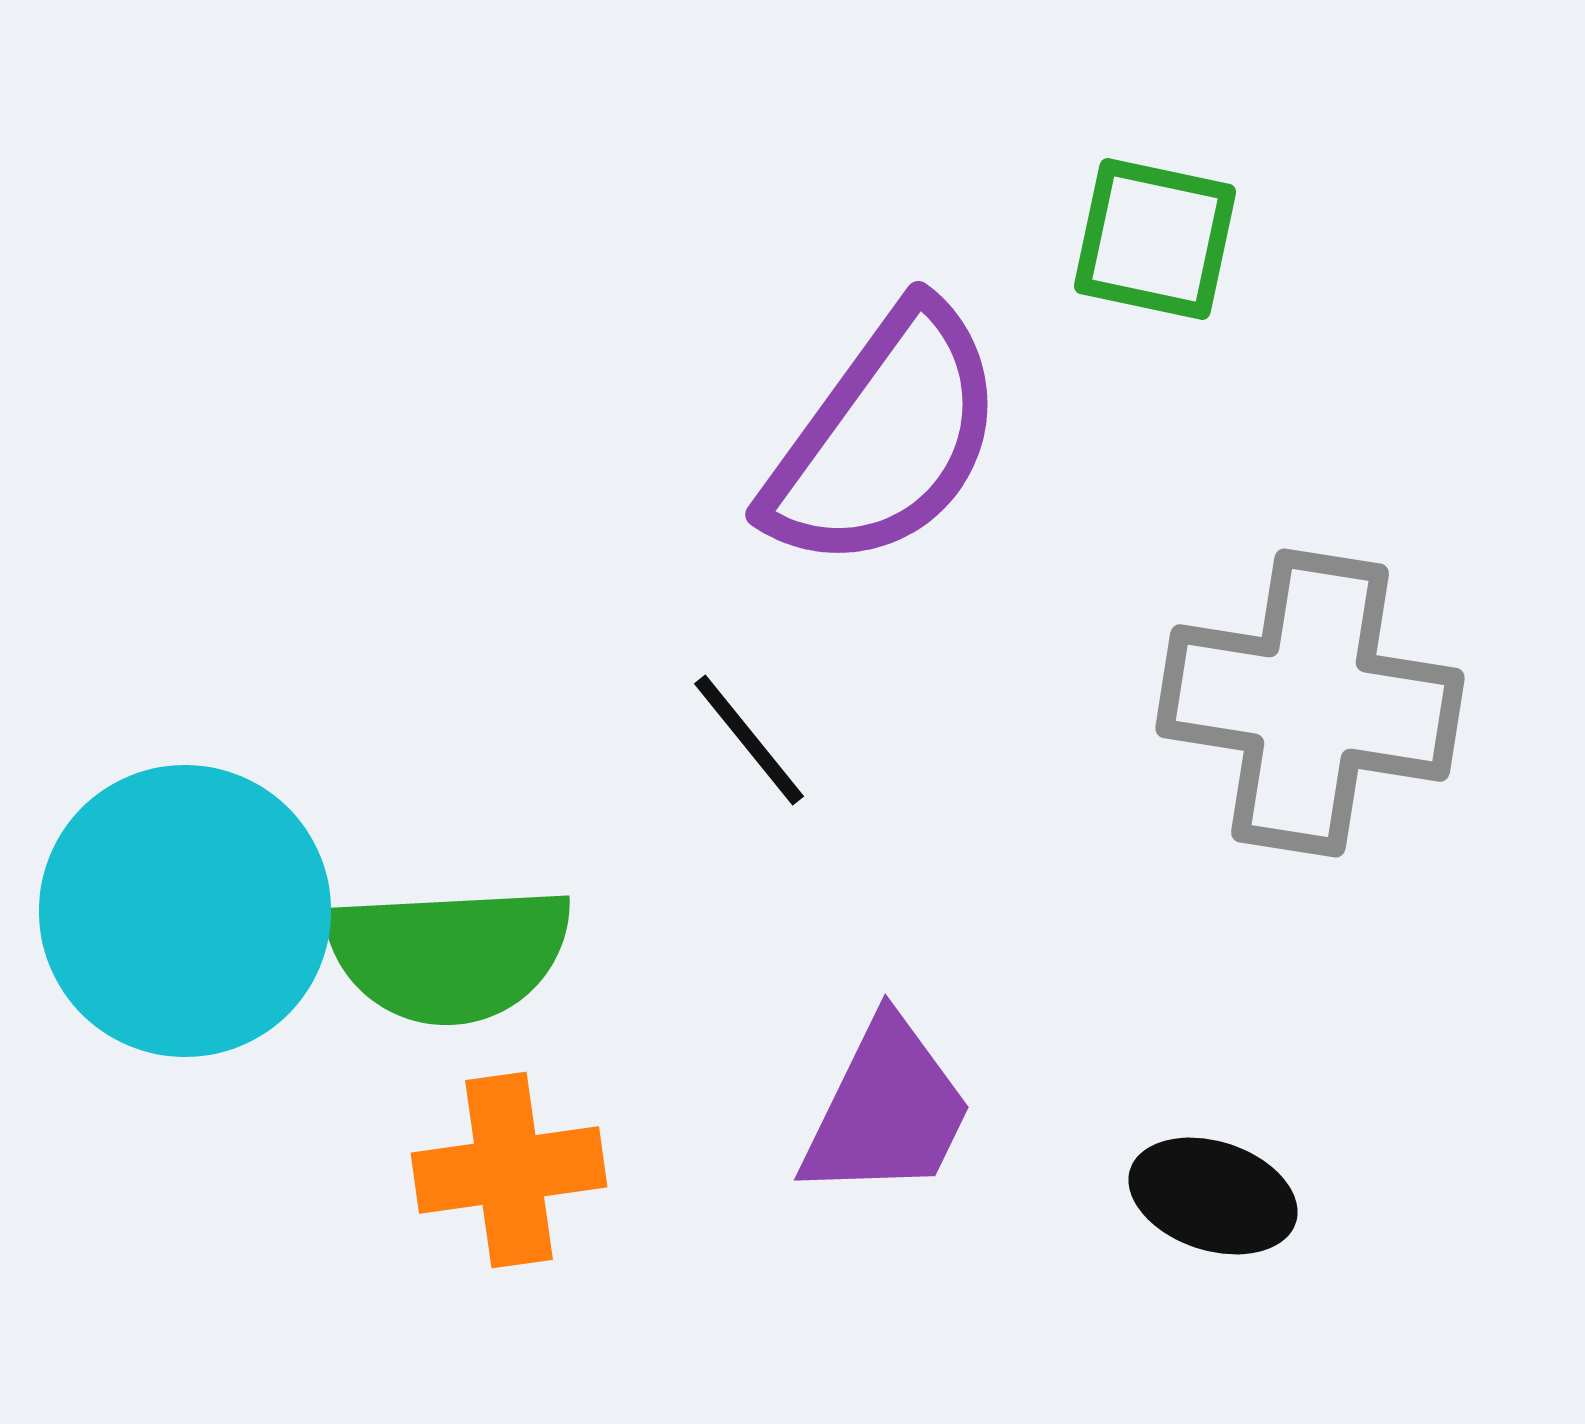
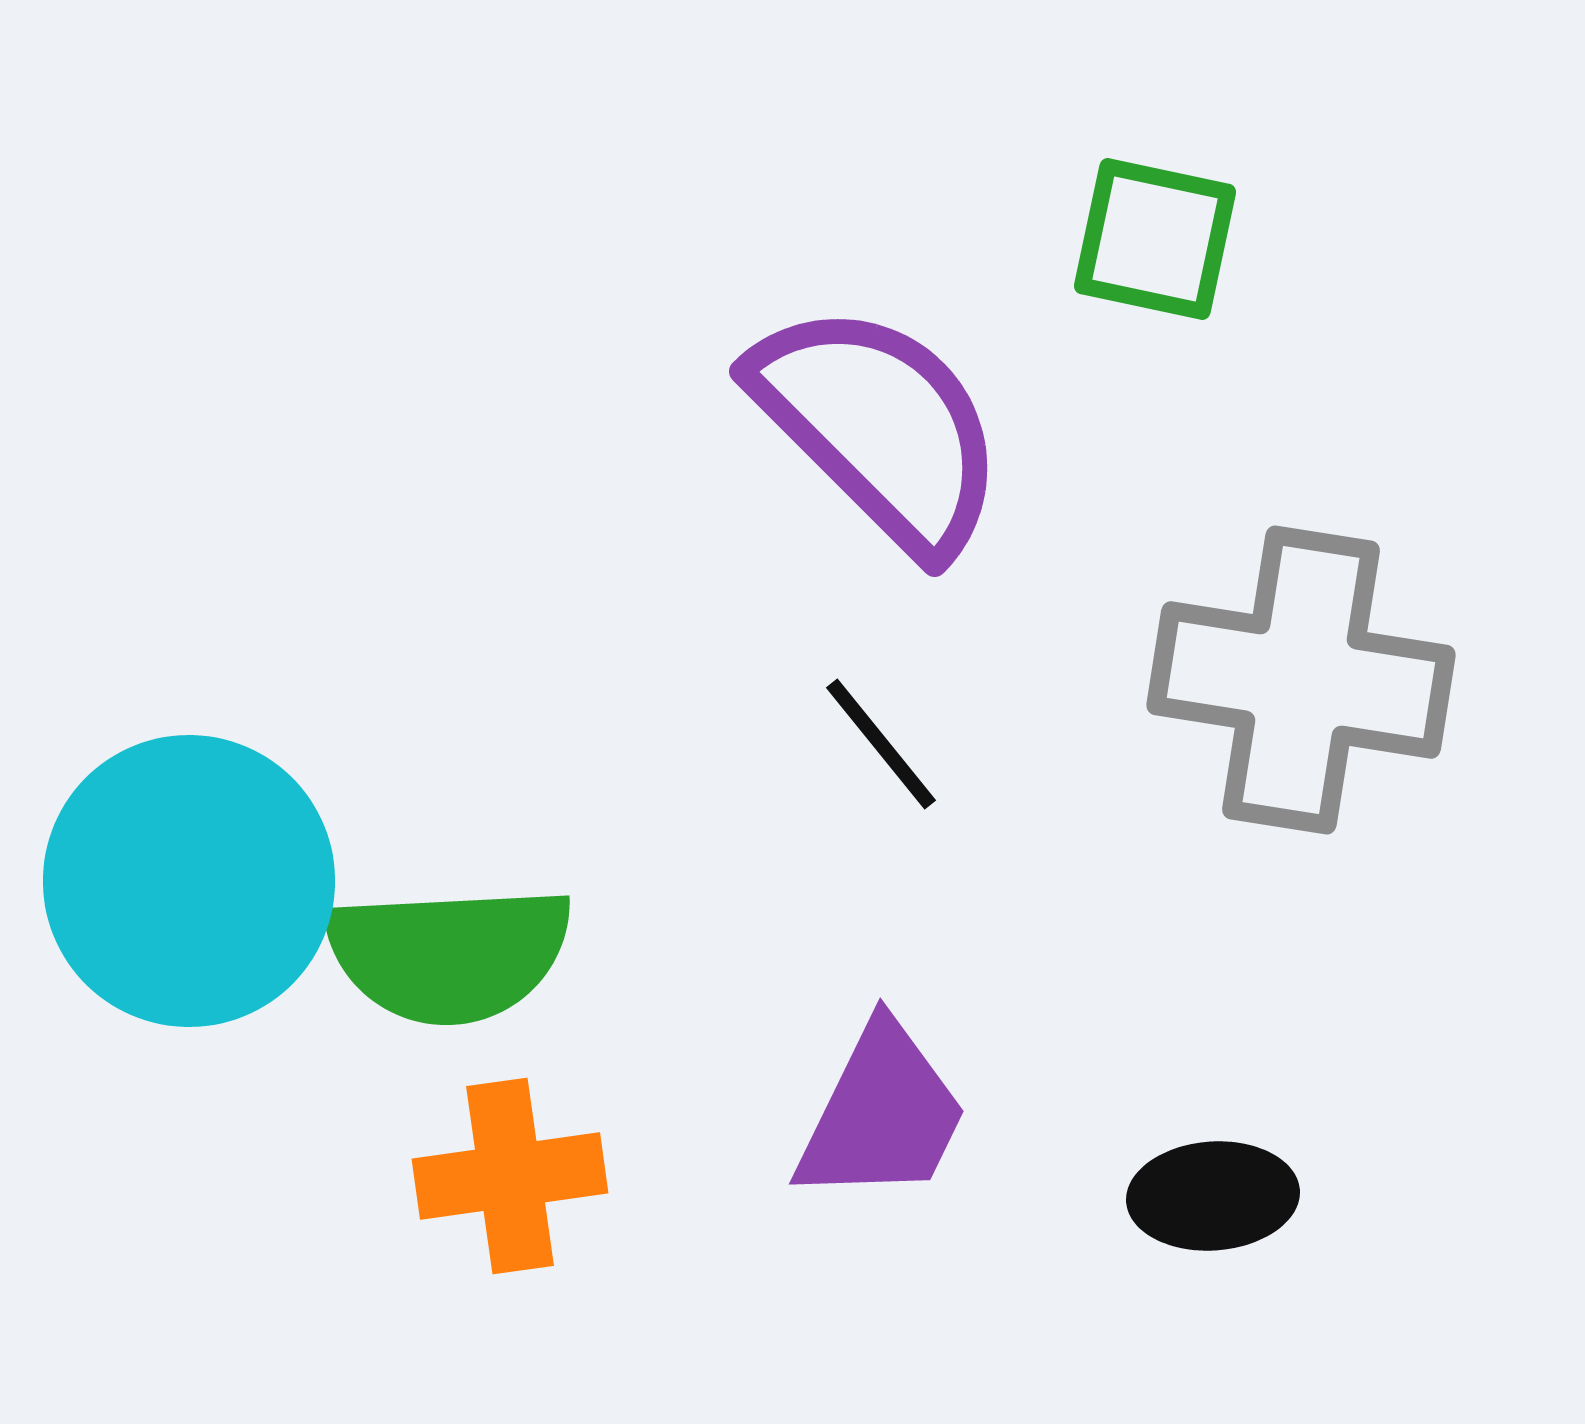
purple semicircle: moved 6 px left, 11 px up; rotated 81 degrees counterclockwise
gray cross: moved 9 px left, 23 px up
black line: moved 132 px right, 4 px down
cyan circle: moved 4 px right, 30 px up
purple trapezoid: moved 5 px left, 4 px down
orange cross: moved 1 px right, 6 px down
black ellipse: rotated 22 degrees counterclockwise
